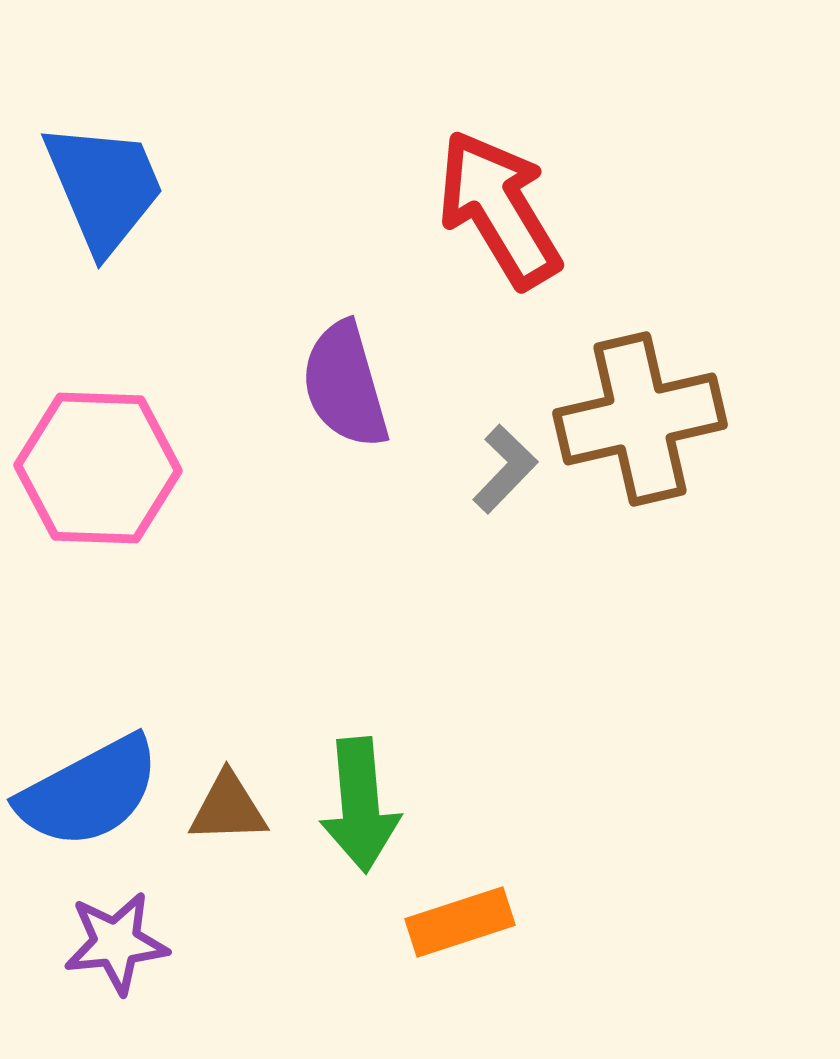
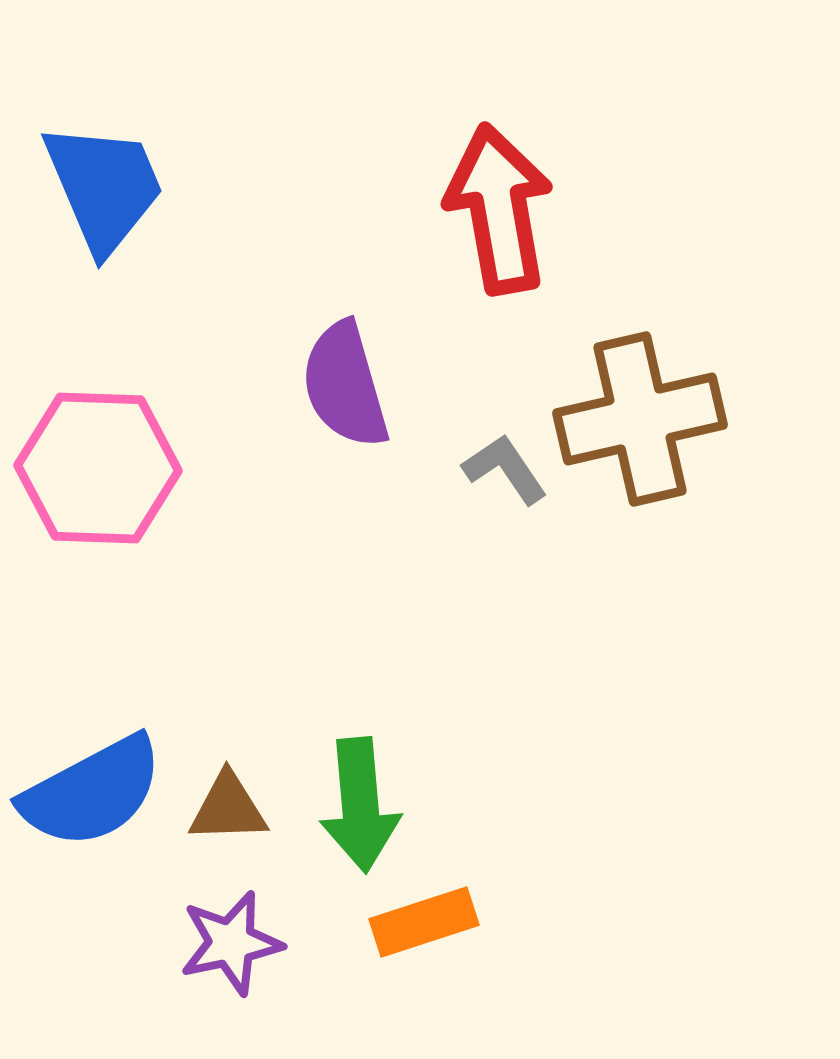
red arrow: rotated 21 degrees clockwise
gray L-shape: rotated 78 degrees counterclockwise
blue semicircle: moved 3 px right
orange rectangle: moved 36 px left
purple star: moved 115 px right; rotated 6 degrees counterclockwise
